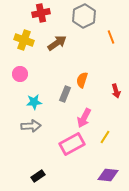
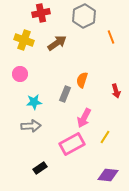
black rectangle: moved 2 px right, 8 px up
